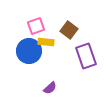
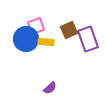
brown square: rotated 30 degrees clockwise
blue circle: moved 3 px left, 12 px up
purple rectangle: moved 2 px right, 17 px up
